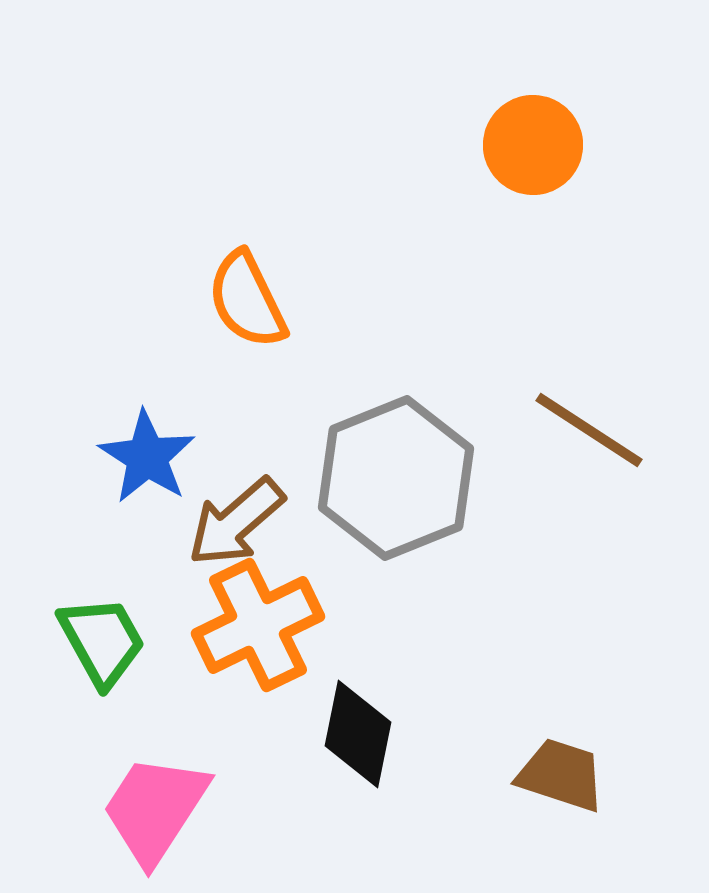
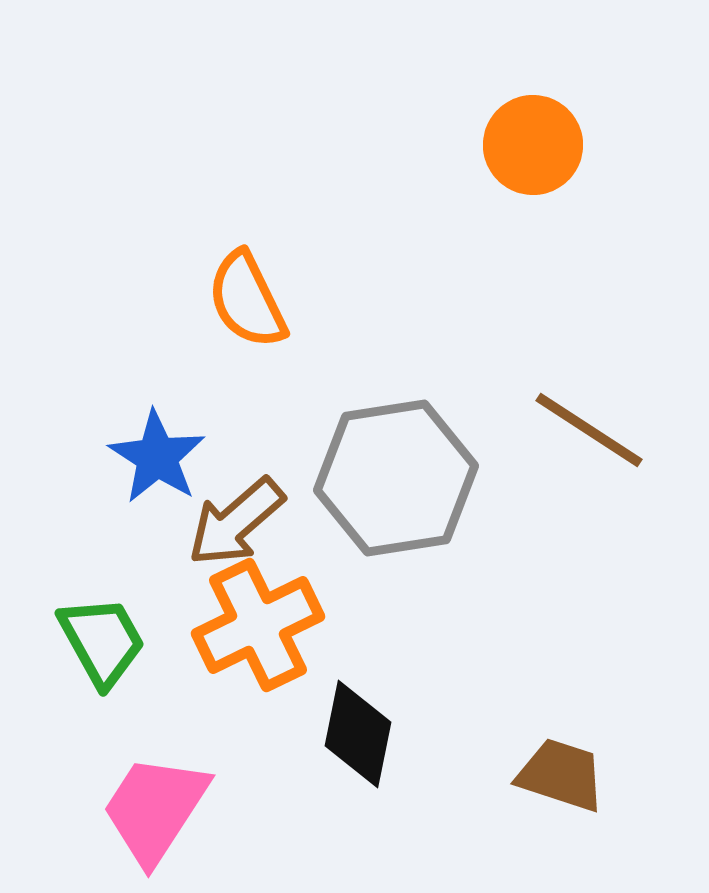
blue star: moved 10 px right
gray hexagon: rotated 13 degrees clockwise
